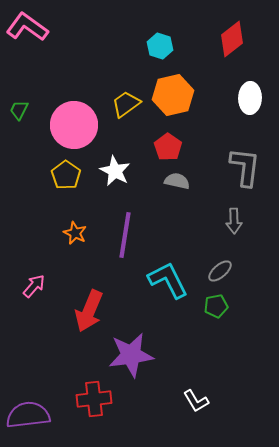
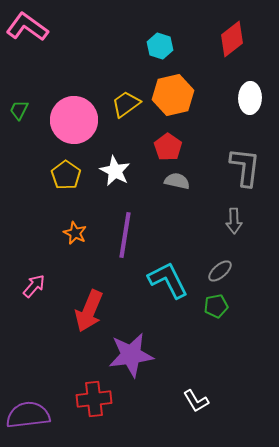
pink circle: moved 5 px up
